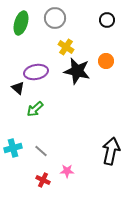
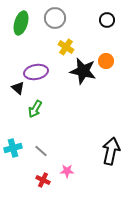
black star: moved 6 px right
green arrow: rotated 18 degrees counterclockwise
